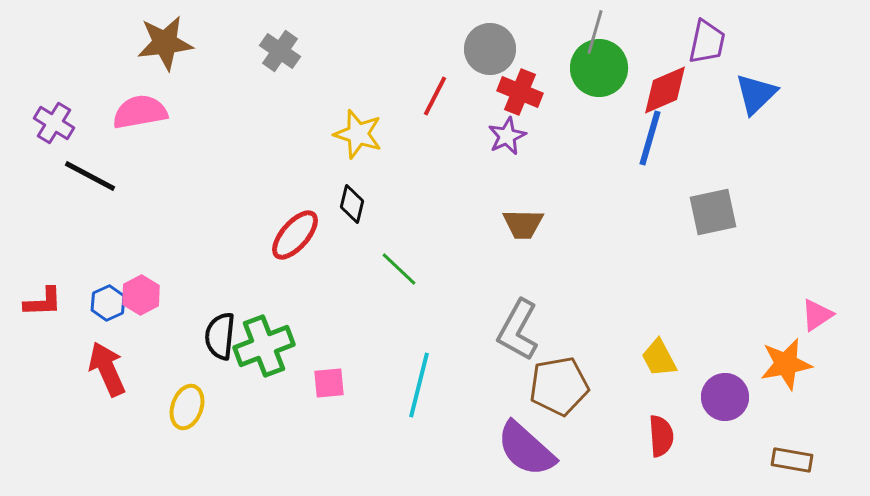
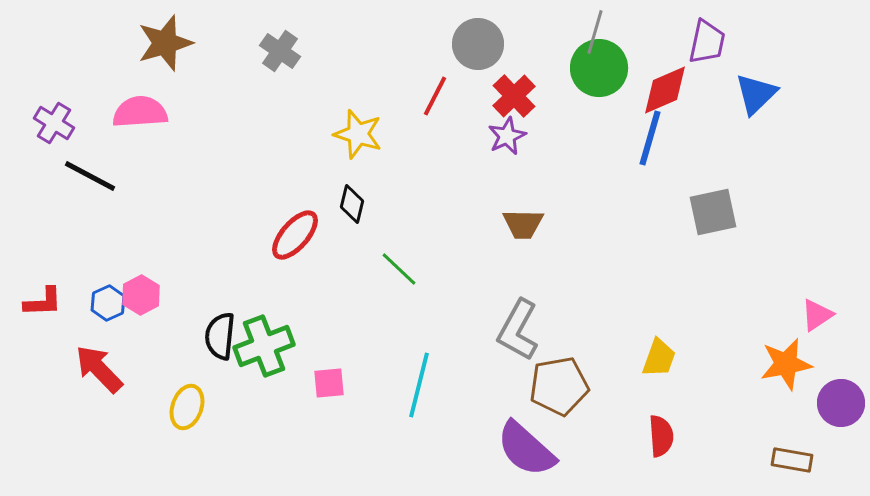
brown star: rotated 10 degrees counterclockwise
gray circle: moved 12 px left, 5 px up
red cross: moved 6 px left, 4 px down; rotated 24 degrees clockwise
pink semicircle: rotated 6 degrees clockwise
yellow trapezoid: rotated 132 degrees counterclockwise
red arrow: moved 8 px left; rotated 20 degrees counterclockwise
purple circle: moved 116 px right, 6 px down
